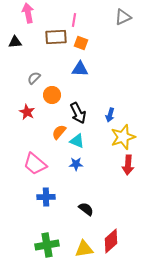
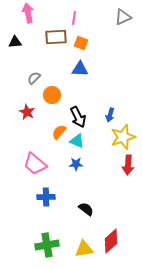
pink line: moved 2 px up
black arrow: moved 4 px down
